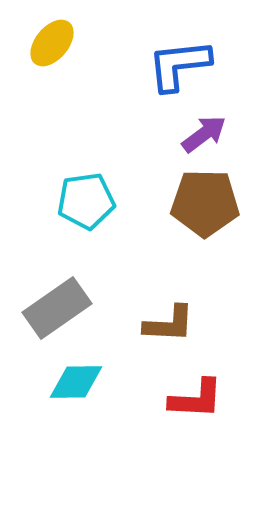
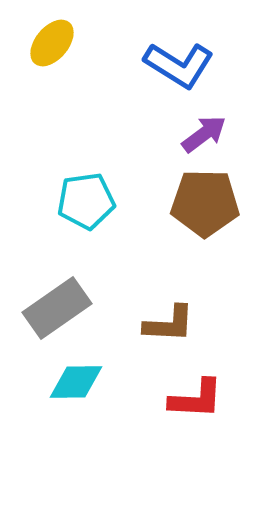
blue L-shape: rotated 142 degrees counterclockwise
